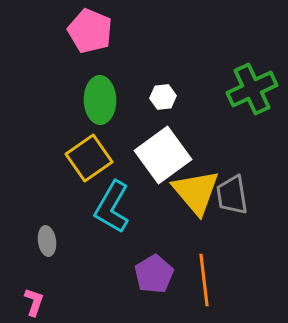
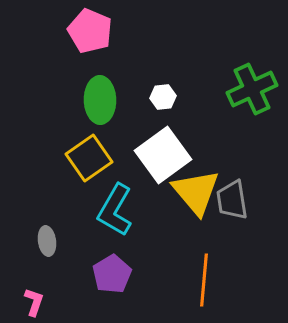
gray trapezoid: moved 5 px down
cyan L-shape: moved 3 px right, 3 px down
purple pentagon: moved 42 px left
orange line: rotated 12 degrees clockwise
